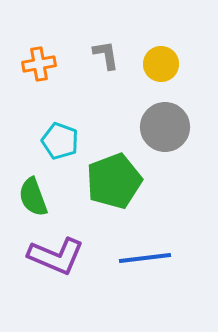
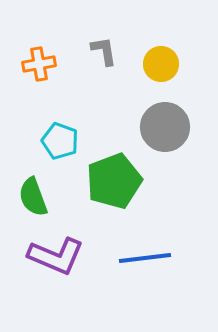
gray L-shape: moved 2 px left, 4 px up
